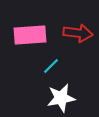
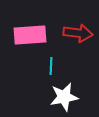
cyan line: rotated 42 degrees counterclockwise
white star: moved 3 px right, 1 px up
